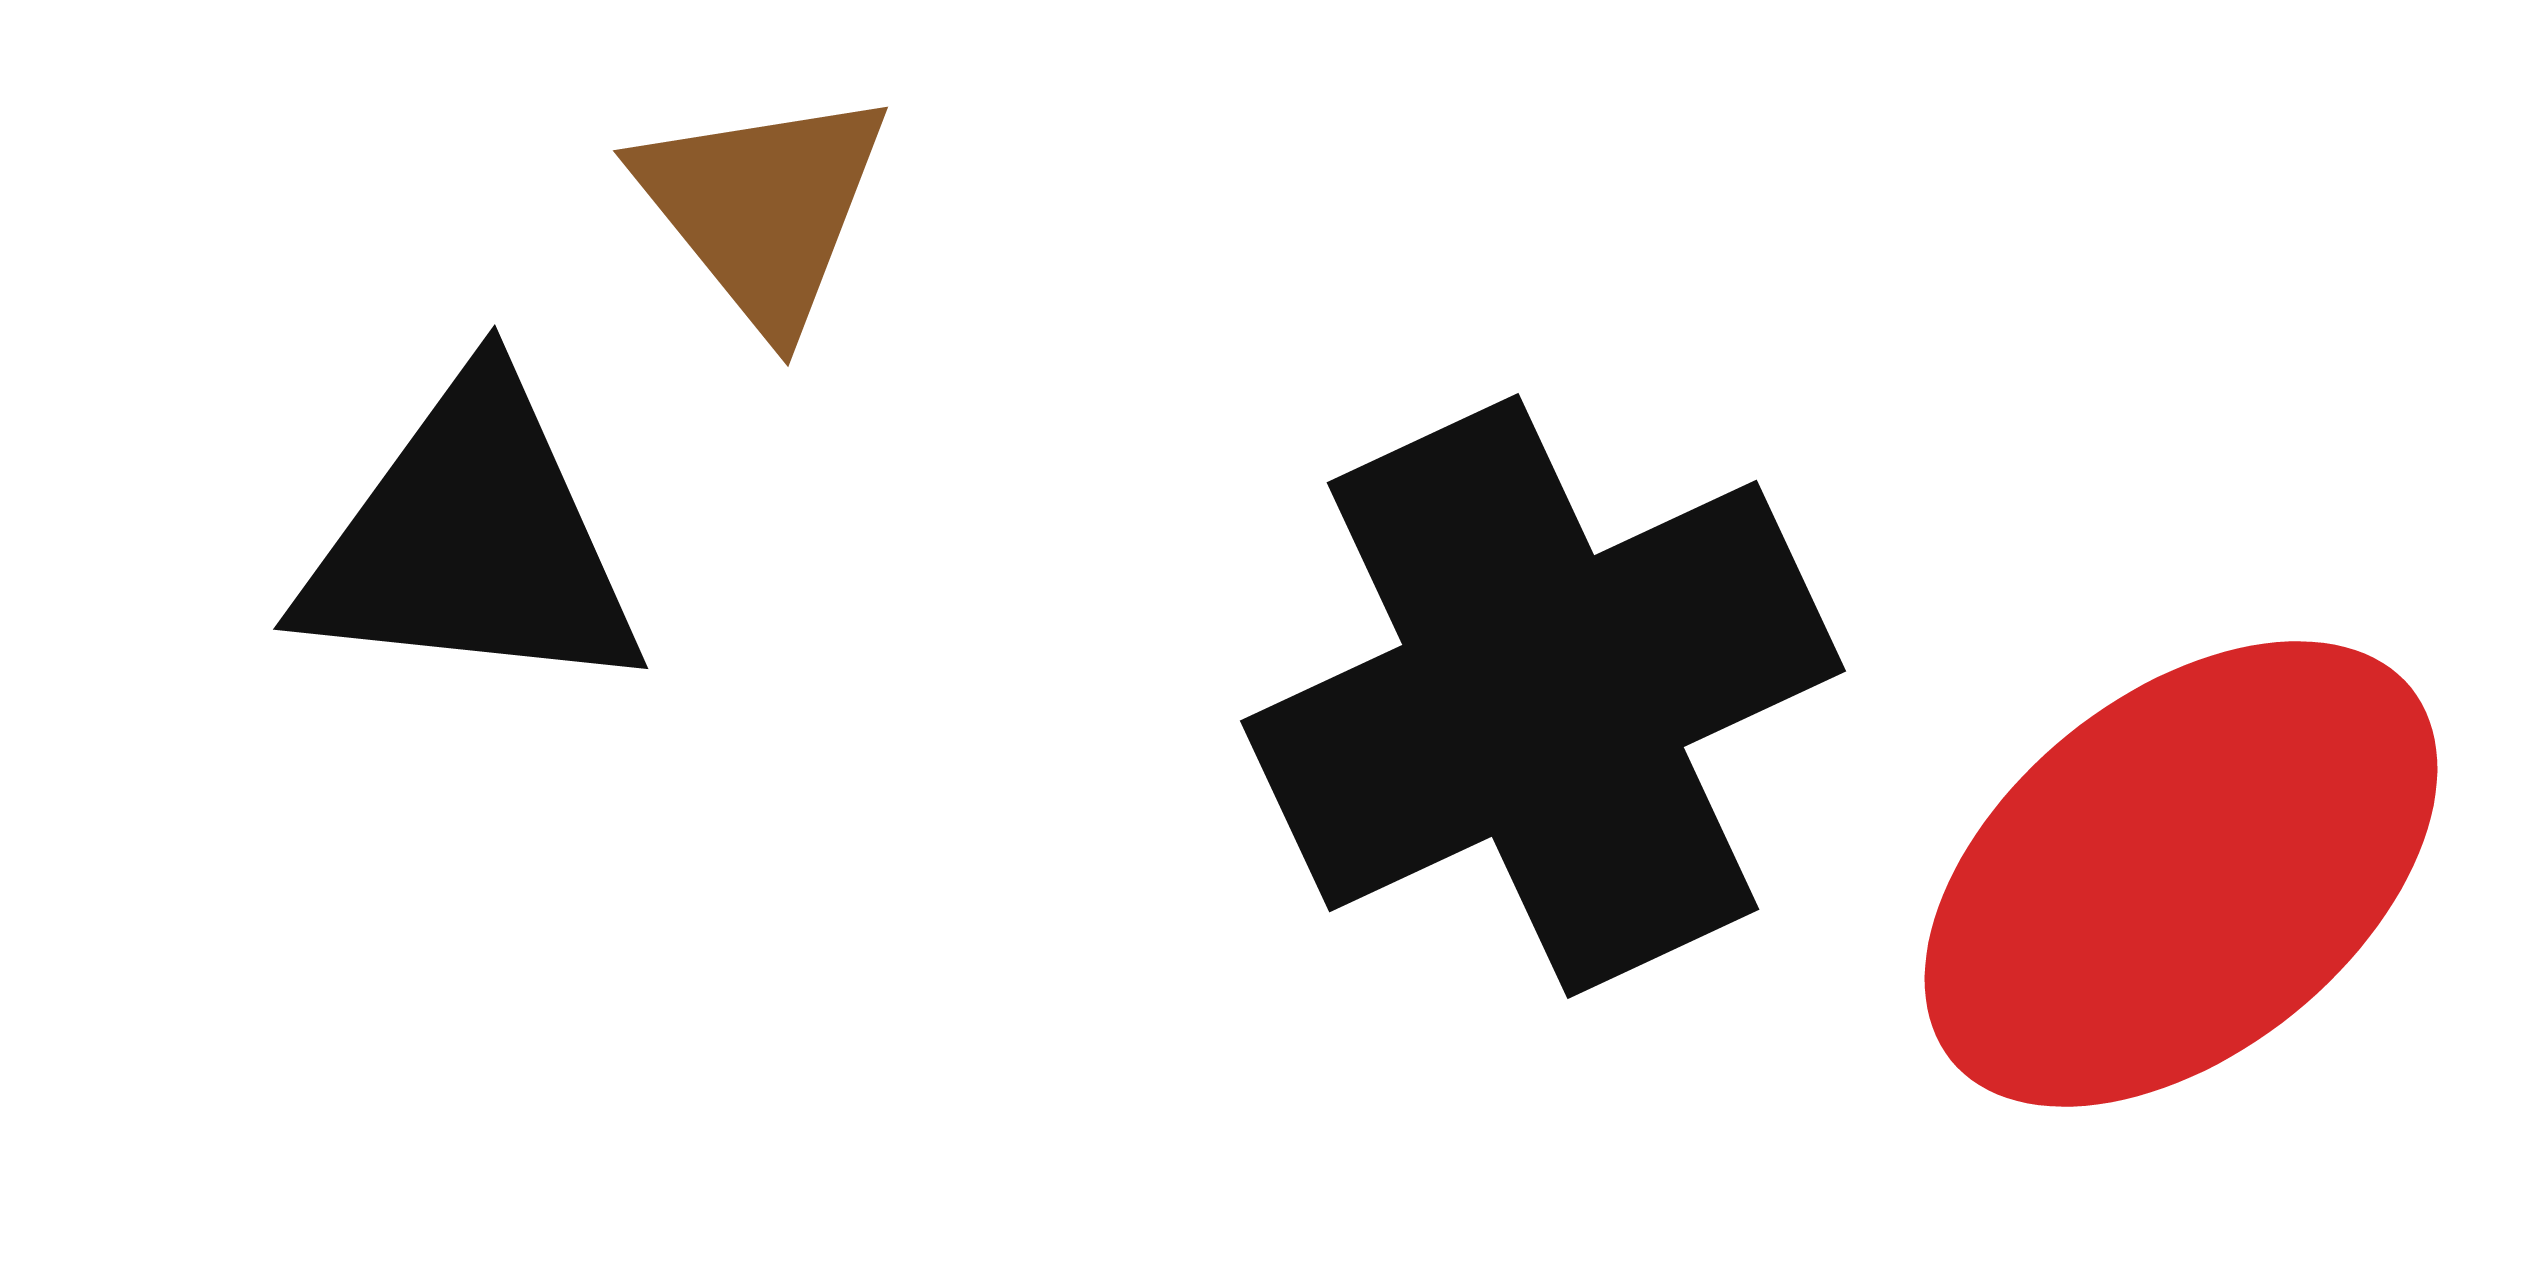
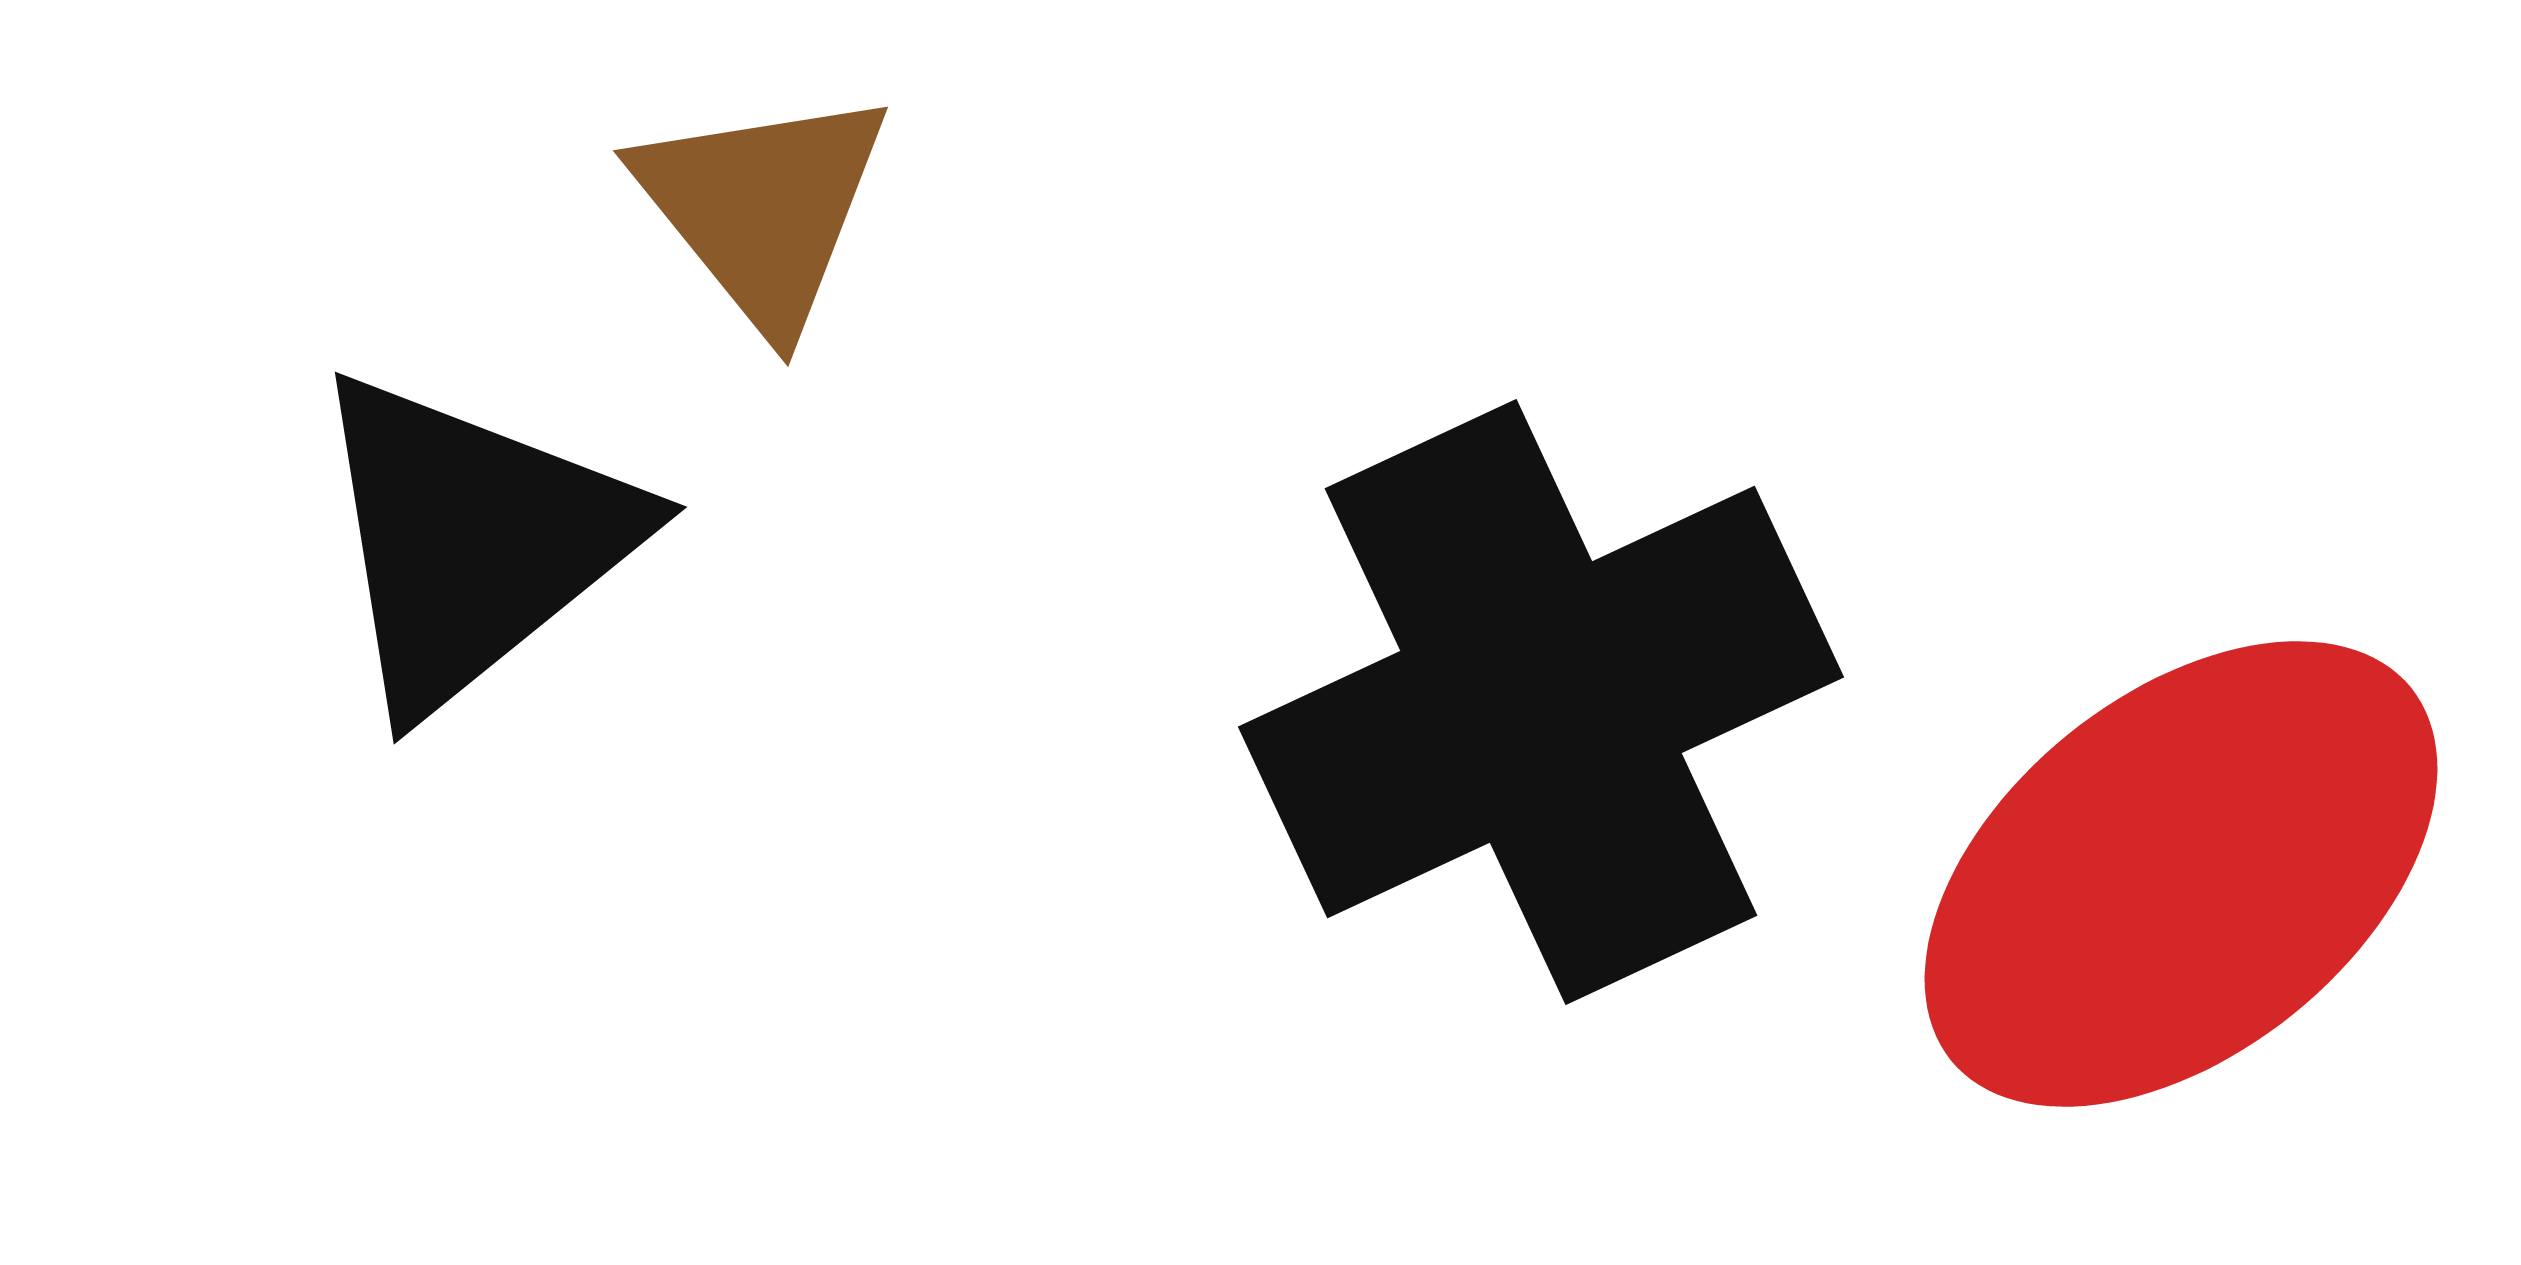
black triangle: rotated 45 degrees counterclockwise
black cross: moved 2 px left, 6 px down
